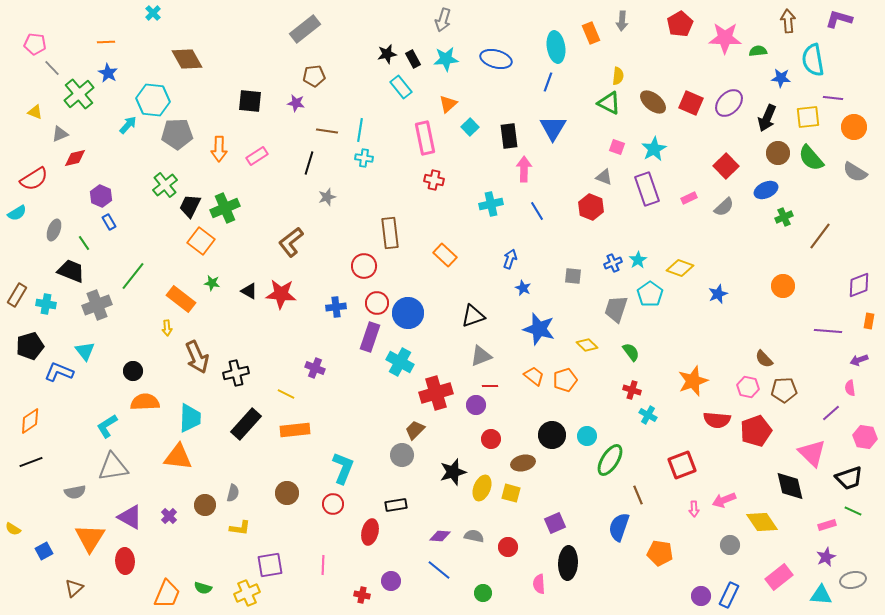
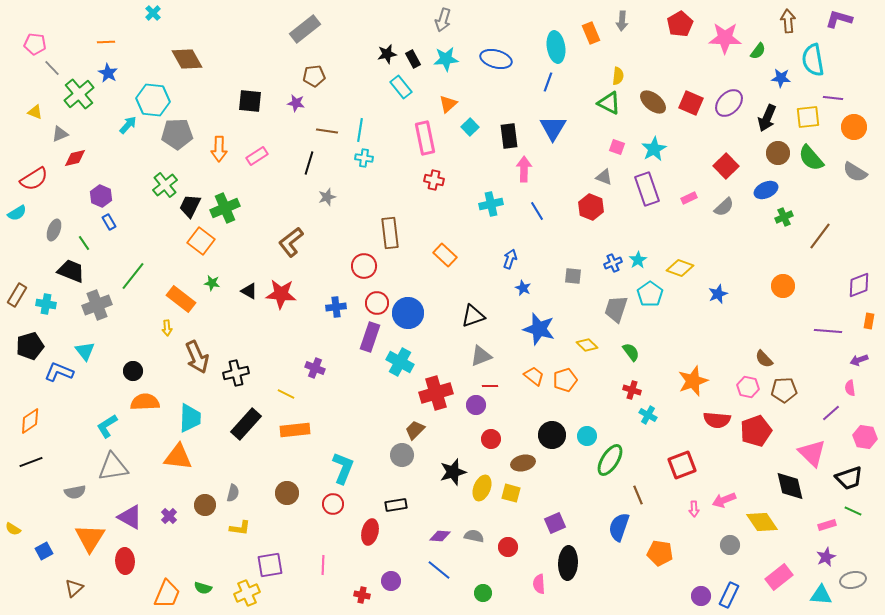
green semicircle at (758, 51): rotated 132 degrees clockwise
